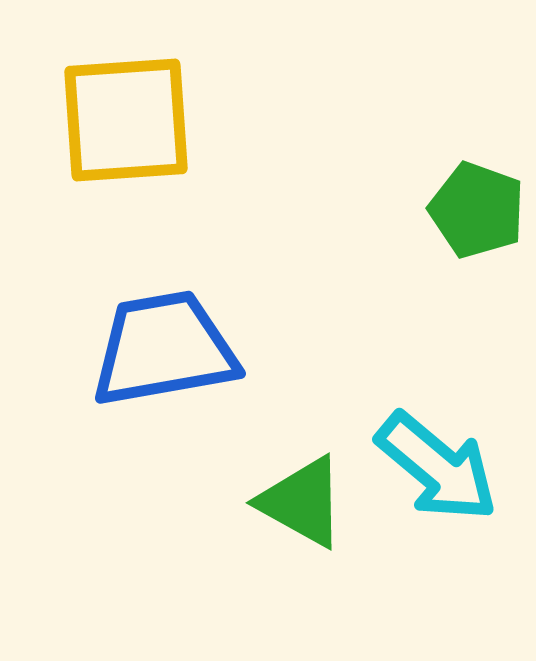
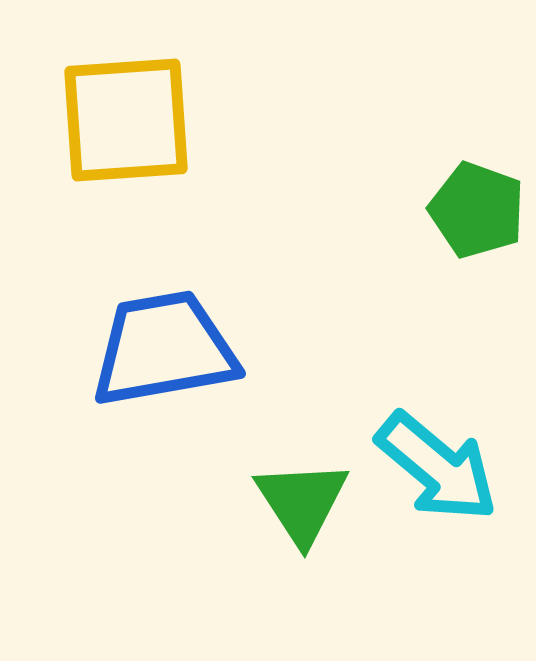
green triangle: rotated 28 degrees clockwise
